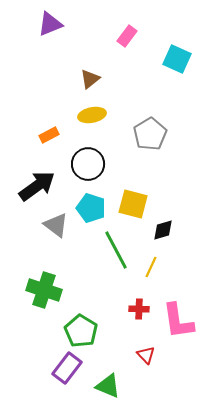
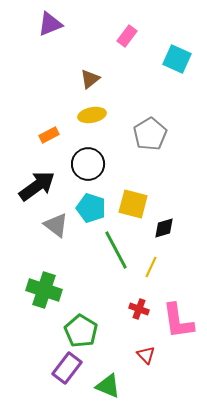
black diamond: moved 1 px right, 2 px up
red cross: rotated 18 degrees clockwise
